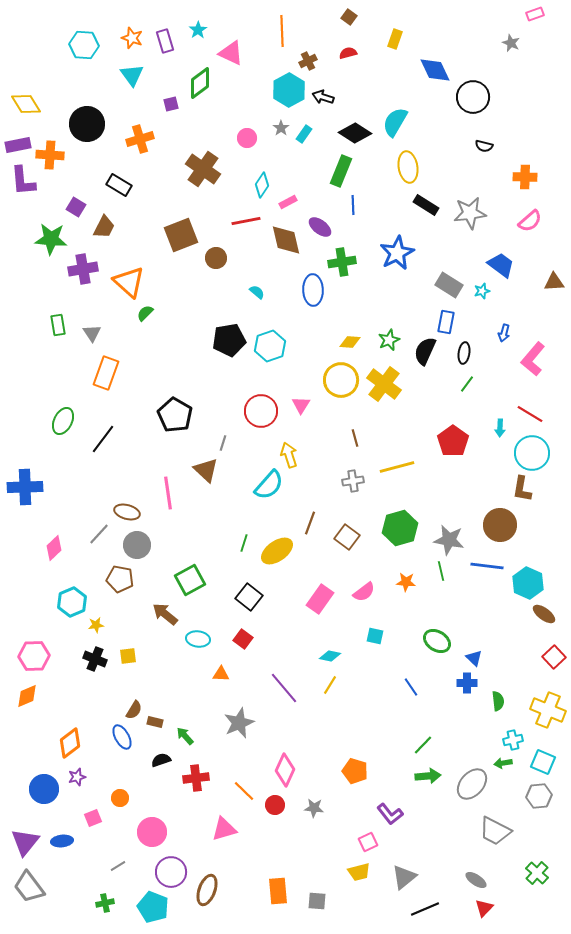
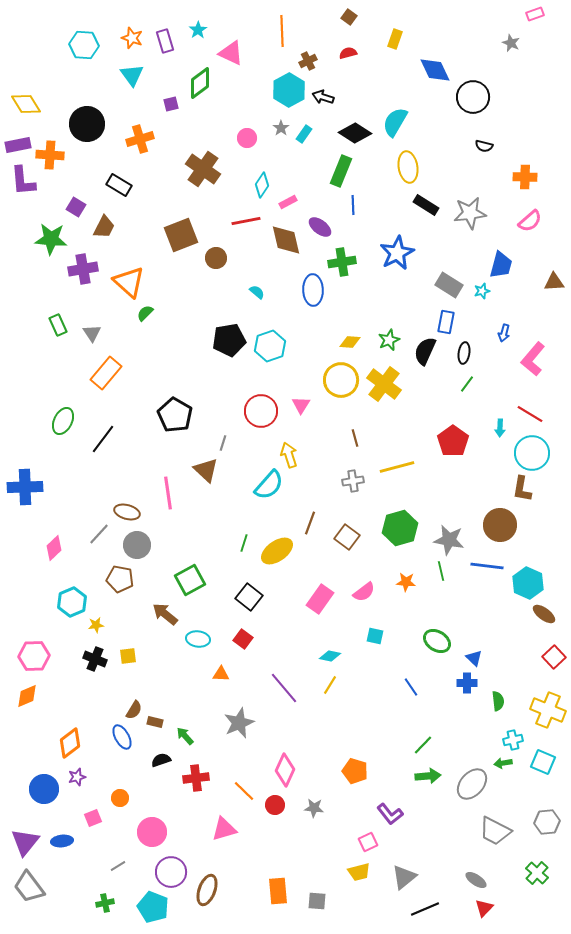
blue trapezoid at (501, 265): rotated 68 degrees clockwise
green rectangle at (58, 325): rotated 15 degrees counterclockwise
orange rectangle at (106, 373): rotated 20 degrees clockwise
gray hexagon at (539, 796): moved 8 px right, 26 px down
